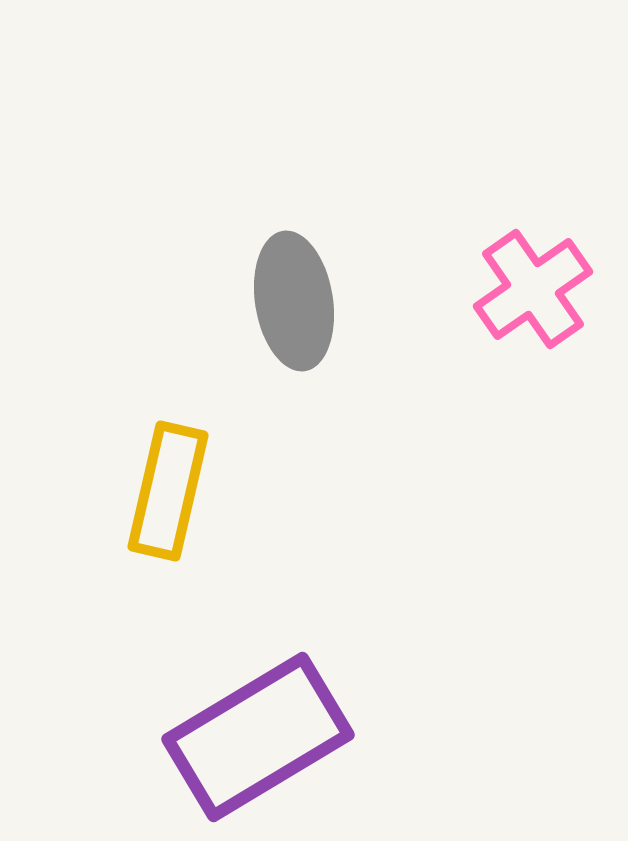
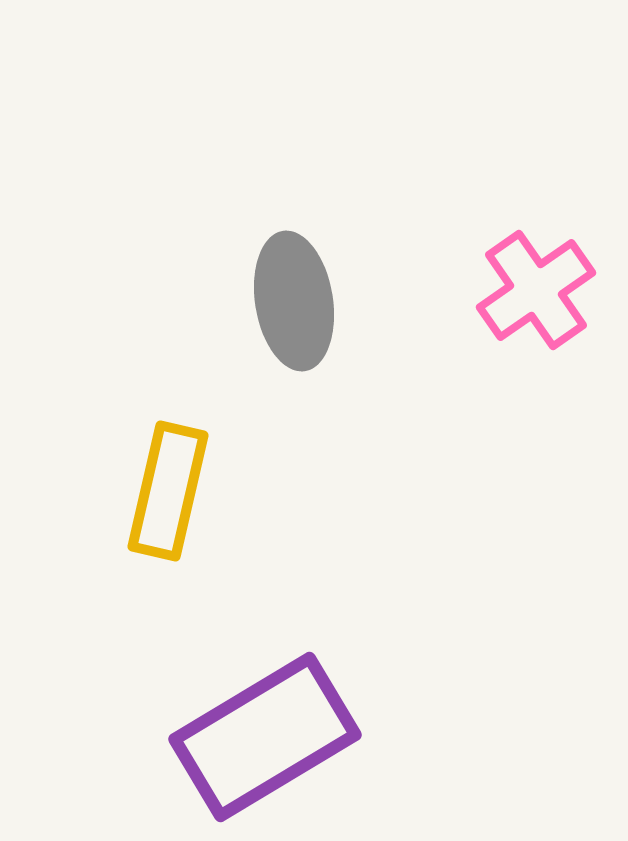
pink cross: moved 3 px right, 1 px down
purple rectangle: moved 7 px right
